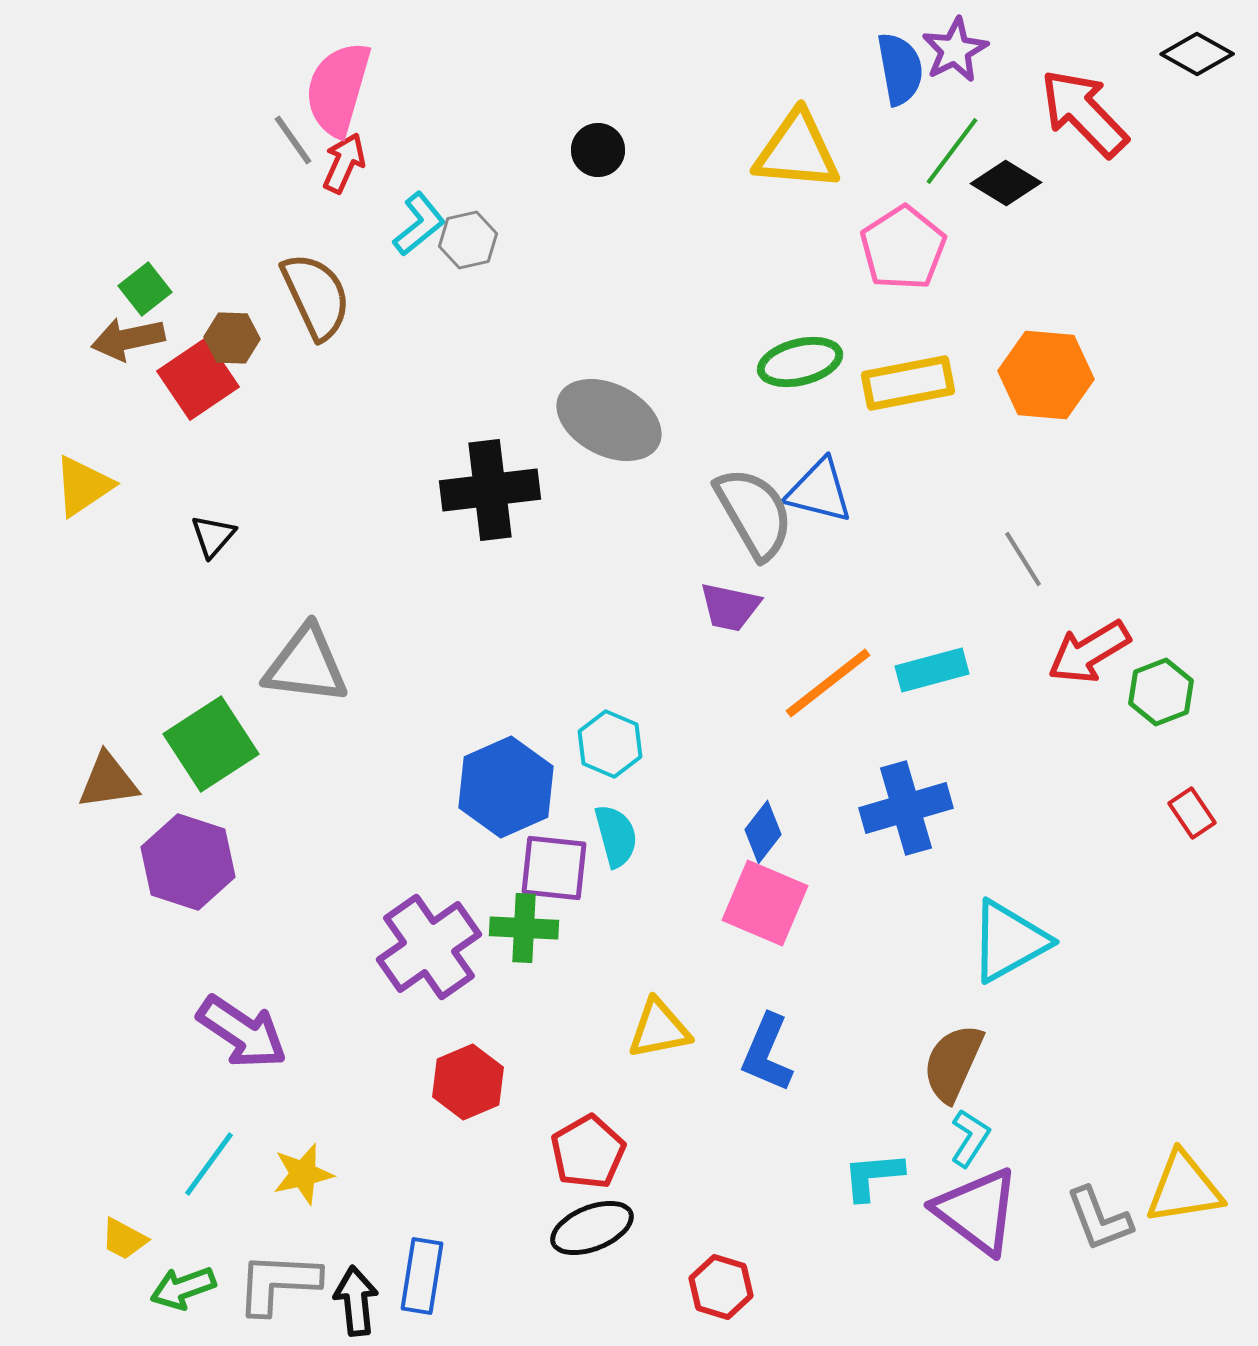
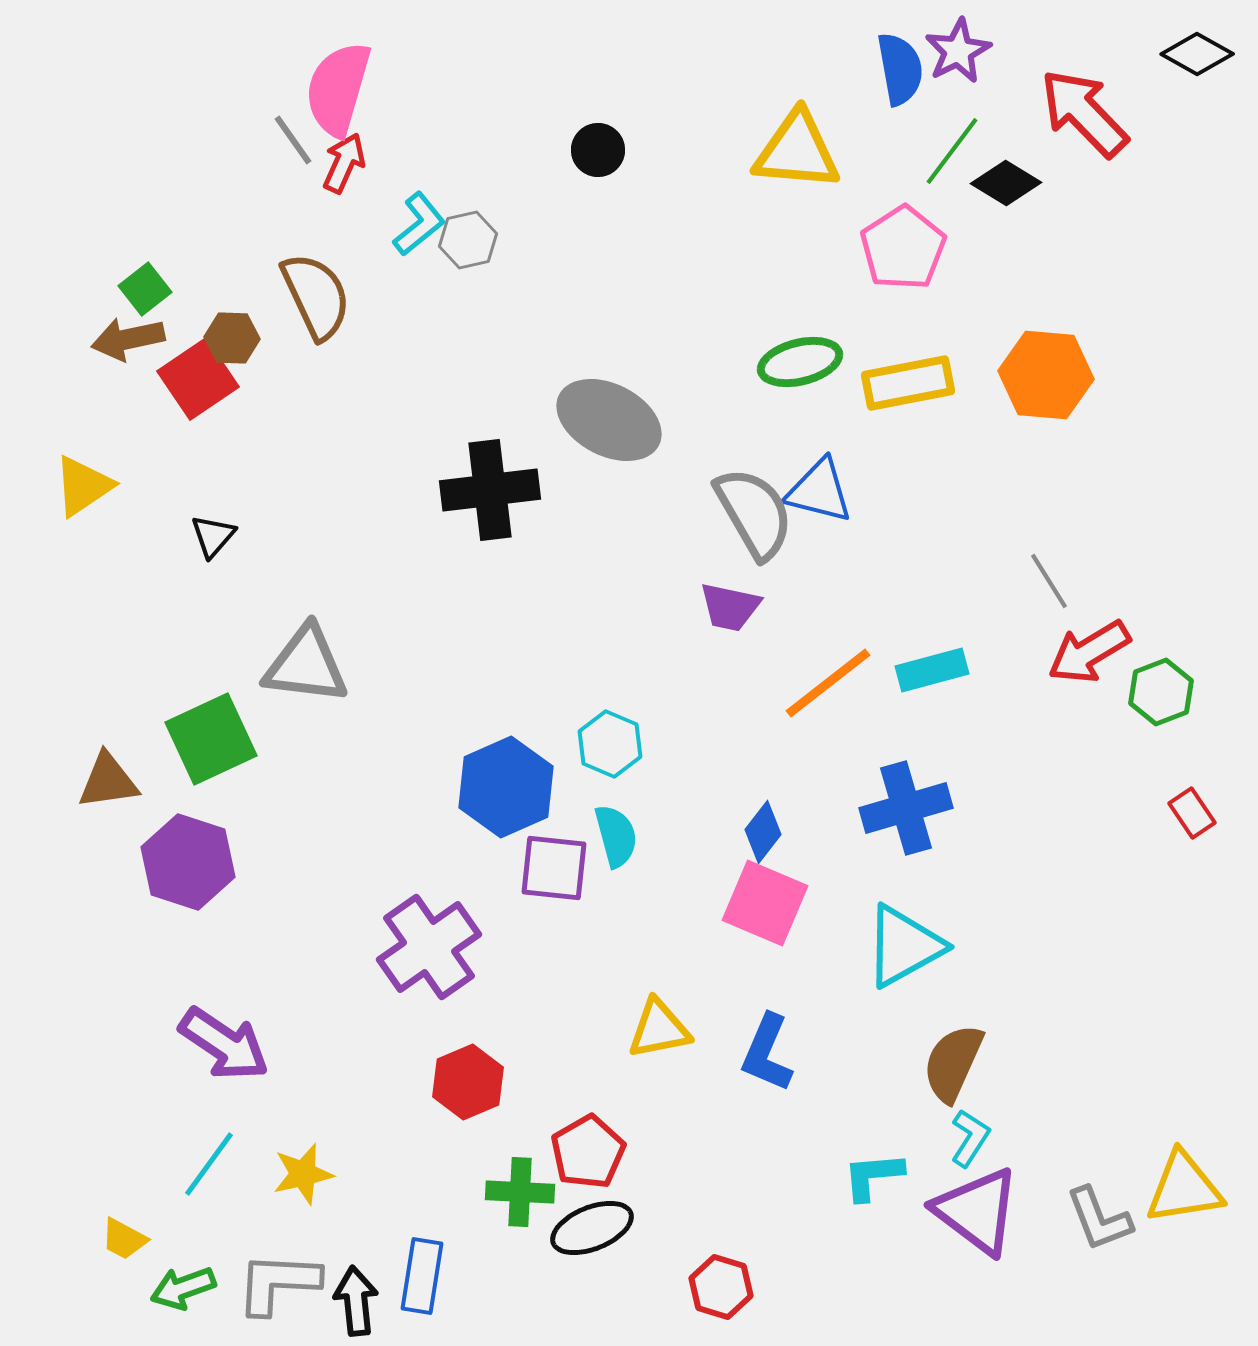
purple star at (955, 50): moved 3 px right, 1 px down
gray line at (1023, 559): moved 26 px right, 22 px down
green square at (211, 744): moved 5 px up; rotated 8 degrees clockwise
green cross at (524, 928): moved 4 px left, 264 px down
cyan triangle at (1009, 941): moved 105 px left, 5 px down
purple arrow at (242, 1032): moved 18 px left, 12 px down
